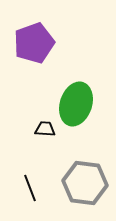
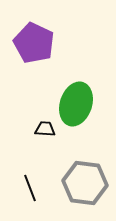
purple pentagon: rotated 27 degrees counterclockwise
